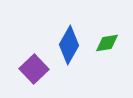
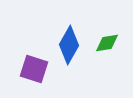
purple square: rotated 28 degrees counterclockwise
